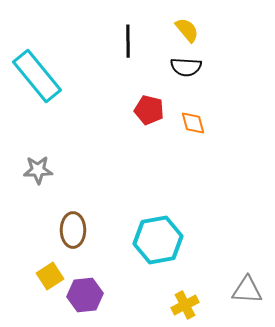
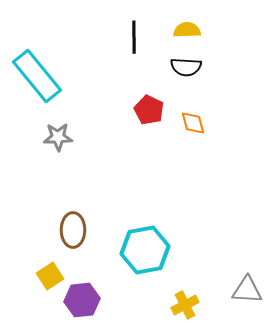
yellow semicircle: rotated 52 degrees counterclockwise
black line: moved 6 px right, 4 px up
red pentagon: rotated 12 degrees clockwise
gray star: moved 20 px right, 33 px up
cyan hexagon: moved 13 px left, 10 px down
purple hexagon: moved 3 px left, 5 px down
